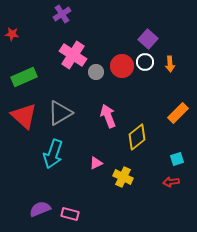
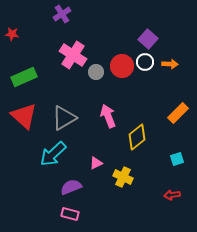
orange arrow: rotated 84 degrees counterclockwise
gray triangle: moved 4 px right, 5 px down
cyan arrow: rotated 28 degrees clockwise
red arrow: moved 1 px right, 13 px down
purple semicircle: moved 31 px right, 22 px up
